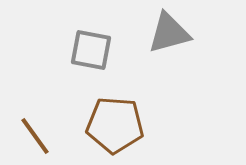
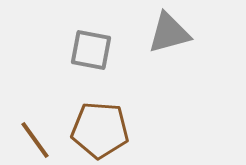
brown pentagon: moved 15 px left, 5 px down
brown line: moved 4 px down
